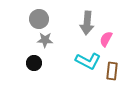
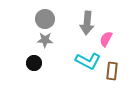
gray circle: moved 6 px right
